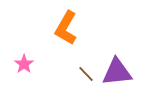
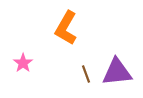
pink star: moved 1 px left, 1 px up
brown line: rotated 24 degrees clockwise
